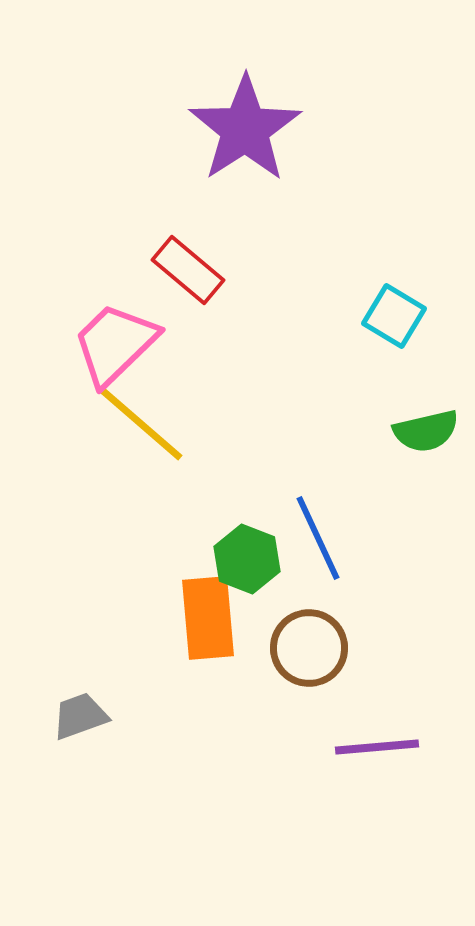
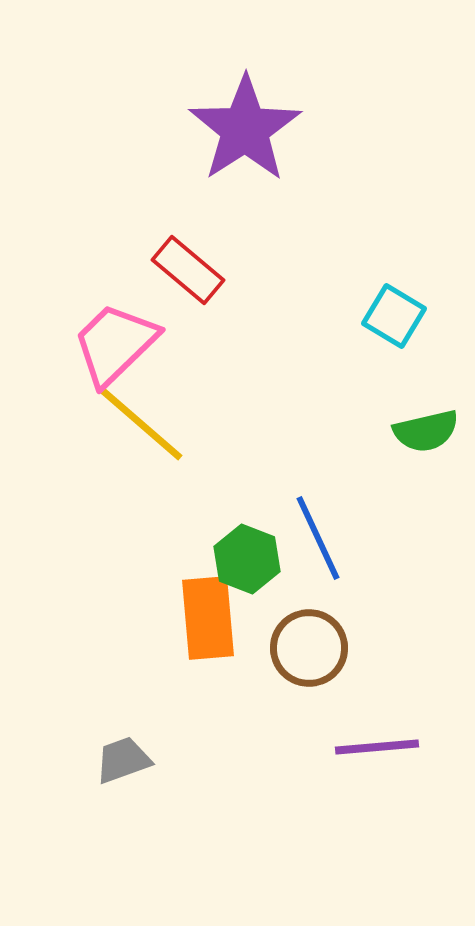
gray trapezoid: moved 43 px right, 44 px down
